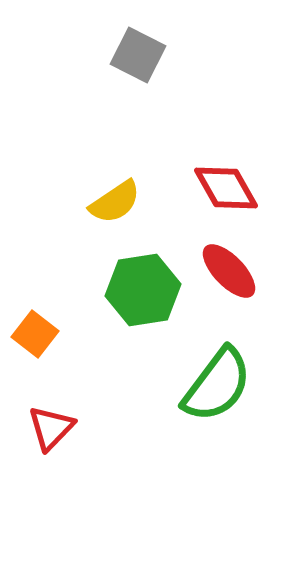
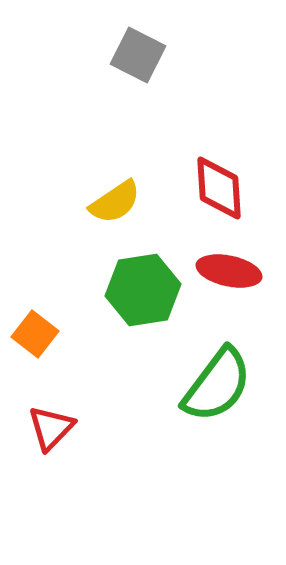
red diamond: moved 7 px left; rotated 26 degrees clockwise
red ellipse: rotated 34 degrees counterclockwise
